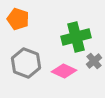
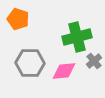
green cross: moved 1 px right
gray hexagon: moved 4 px right; rotated 20 degrees counterclockwise
pink diamond: rotated 30 degrees counterclockwise
